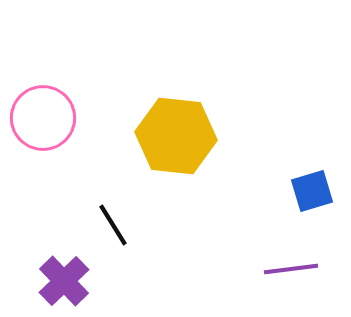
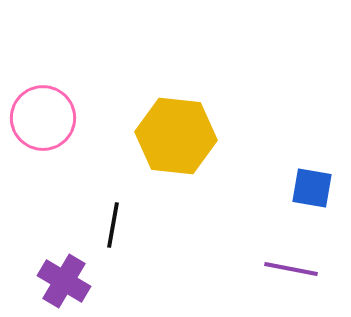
blue square: moved 3 px up; rotated 27 degrees clockwise
black line: rotated 42 degrees clockwise
purple line: rotated 18 degrees clockwise
purple cross: rotated 15 degrees counterclockwise
